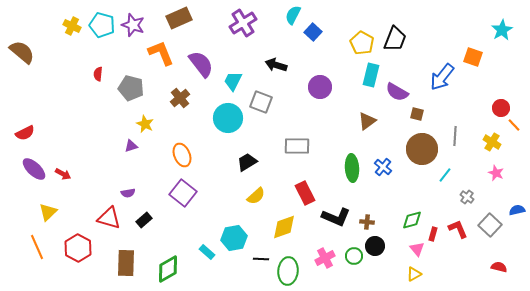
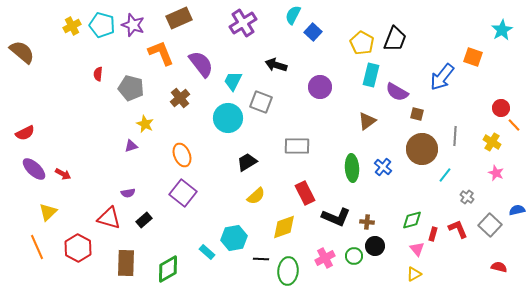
yellow cross at (72, 26): rotated 36 degrees clockwise
